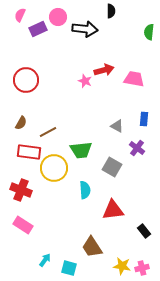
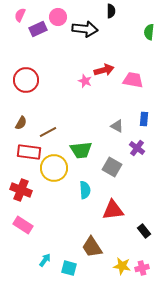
pink trapezoid: moved 1 px left, 1 px down
